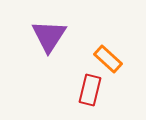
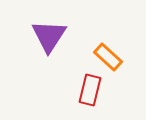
orange rectangle: moved 2 px up
